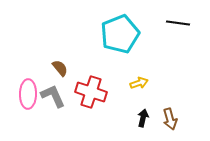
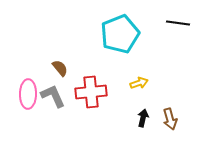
red cross: rotated 24 degrees counterclockwise
